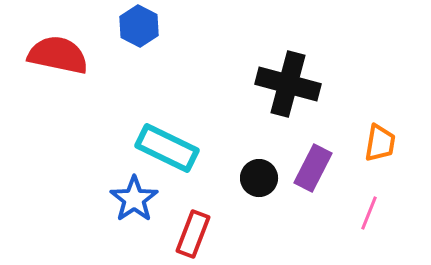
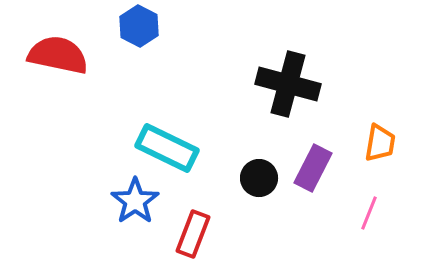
blue star: moved 1 px right, 2 px down
